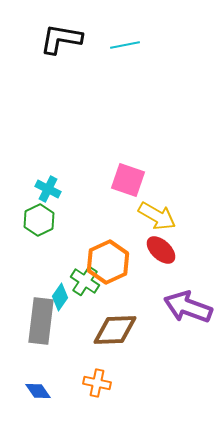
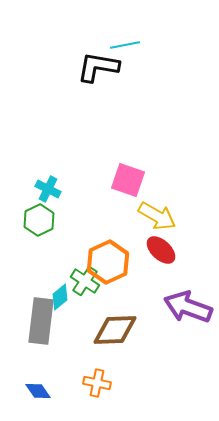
black L-shape: moved 37 px right, 28 px down
cyan diamond: rotated 16 degrees clockwise
